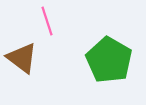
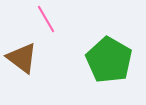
pink line: moved 1 px left, 2 px up; rotated 12 degrees counterclockwise
